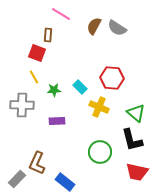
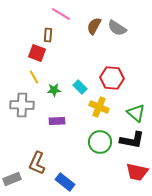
black L-shape: rotated 65 degrees counterclockwise
green circle: moved 10 px up
gray rectangle: moved 5 px left; rotated 24 degrees clockwise
